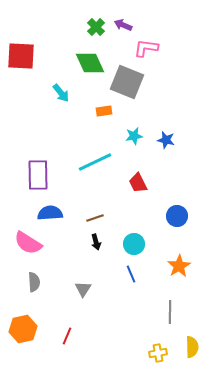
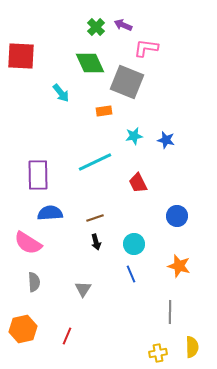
orange star: rotated 25 degrees counterclockwise
